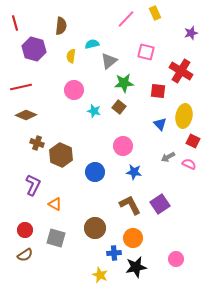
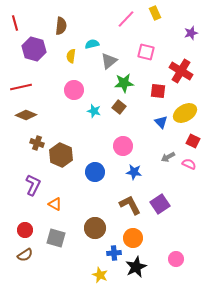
yellow ellipse at (184, 116): moved 1 px right, 3 px up; rotated 50 degrees clockwise
blue triangle at (160, 124): moved 1 px right, 2 px up
black star at (136, 267): rotated 15 degrees counterclockwise
